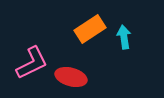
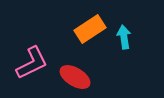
red ellipse: moved 4 px right; rotated 16 degrees clockwise
